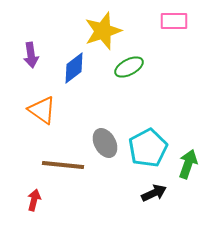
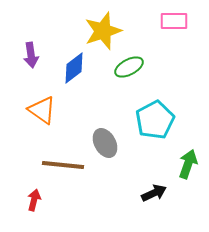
cyan pentagon: moved 7 px right, 28 px up
